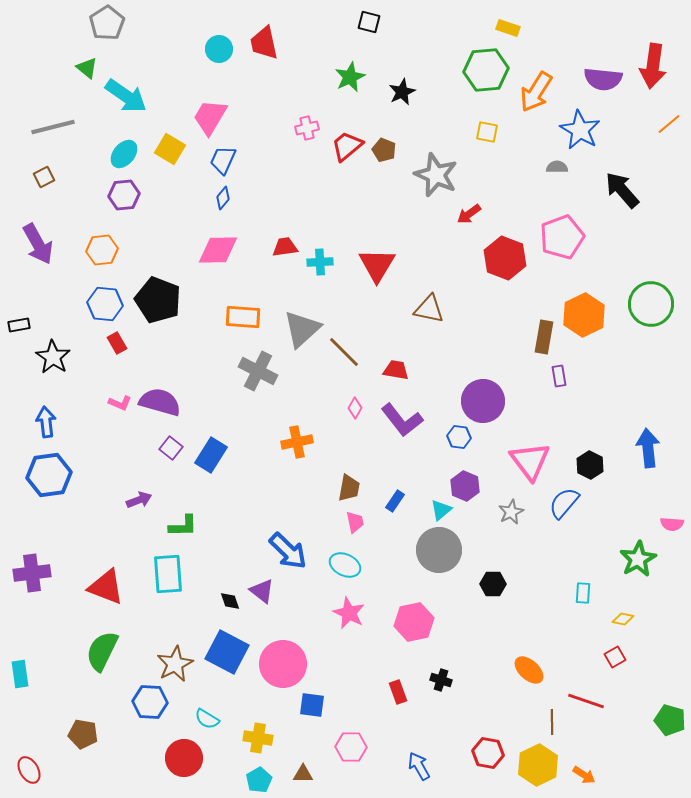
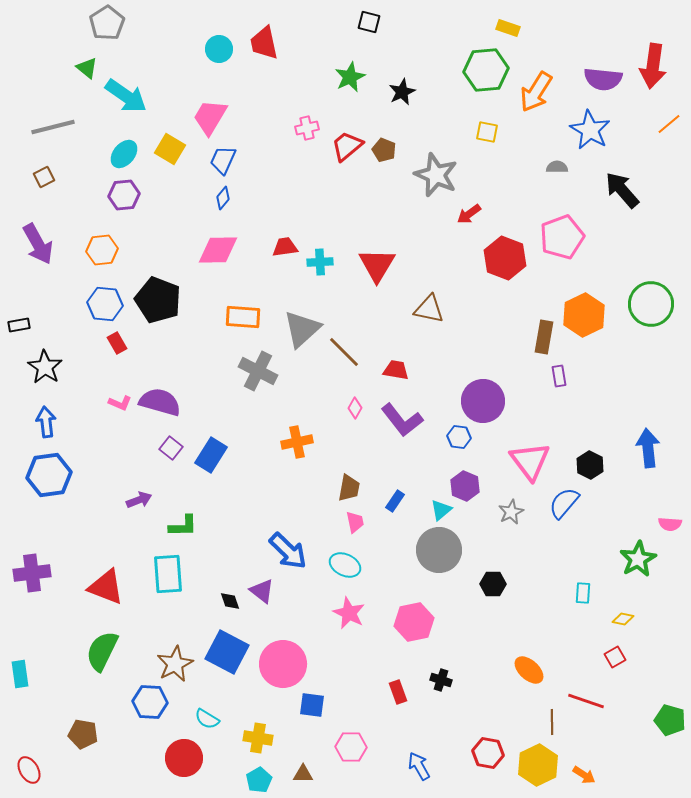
blue star at (580, 130): moved 10 px right
black star at (53, 357): moved 8 px left, 10 px down
pink semicircle at (672, 524): moved 2 px left
